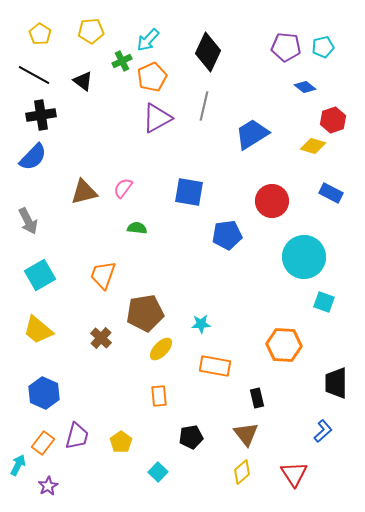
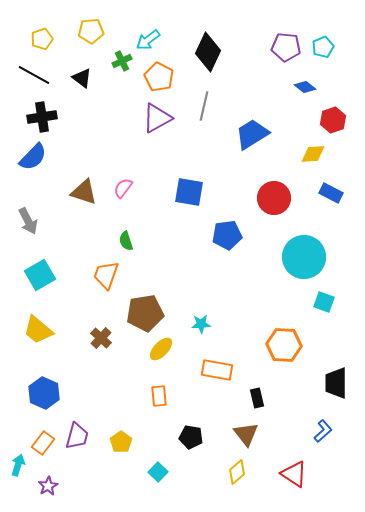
yellow pentagon at (40, 34): moved 2 px right, 5 px down; rotated 20 degrees clockwise
cyan arrow at (148, 40): rotated 10 degrees clockwise
cyan pentagon at (323, 47): rotated 10 degrees counterclockwise
orange pentagon at (152, 77): moved 7 px right; rotated 20 degrees counterclockwise
black triangle at (83, 81): moved 1 px left, 3 px up
black cross at (41, 115): moved 1 px right, 2 px down
yellow diamond at (313, 146): moved 8 px down; rotated 20 degrees counterclockwise
brown triangle at (84, 192): rotated 32 degrees clockwise
red circle at (272, 201): moved 2 px right, 3 px up
green semicircle at (137, 228): moved 11 px left, 13 px down; rotated 114 degrees counterclockwise
orange trapezoid at (103, 275): moved 3 px right
orange rectangle at (215, 366): moved 2 px right, 4 px down
black pentagon at (191, 437): rotated 20 degrees clockwise
cyan arrow at (18, 465): rotated 10 degrees counterclockwise
yellow diamond at (242, 472): moved 5 px left
red triangle at (294, 474): rotated 24 degrees counterclockwise
